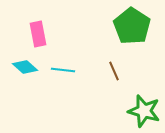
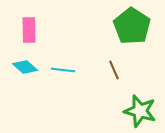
pink rectangle: moved 9 px left, 4 px up; rotated 10 degrees clockwise
brown line: moved 1 px up
green star: moved 4 px left
